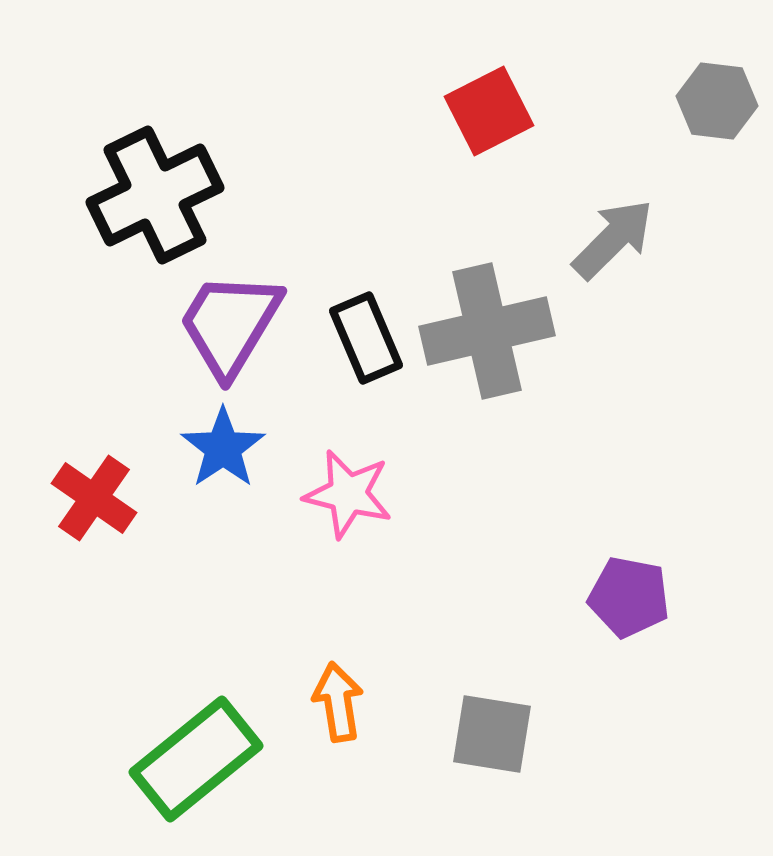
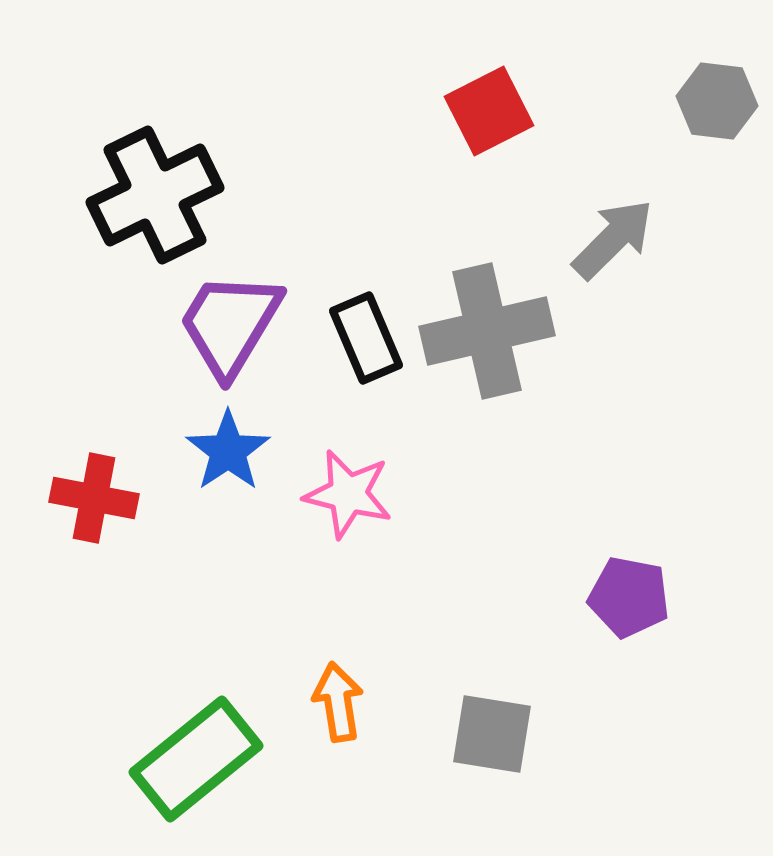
blue star: moved 5 px right, 3 px down
red cross: rotated 24 degrees counterclockwise
